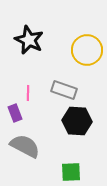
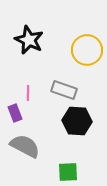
green square: moved 3 px left
